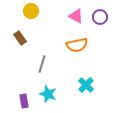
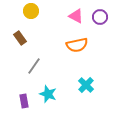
gray line: moved 8 px left, 2 px down; rotated 18 degrees clockwise
